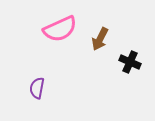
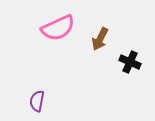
pink semicircle: moved 2 px left, 1 px up
purple semicircle: moved 13 px down
